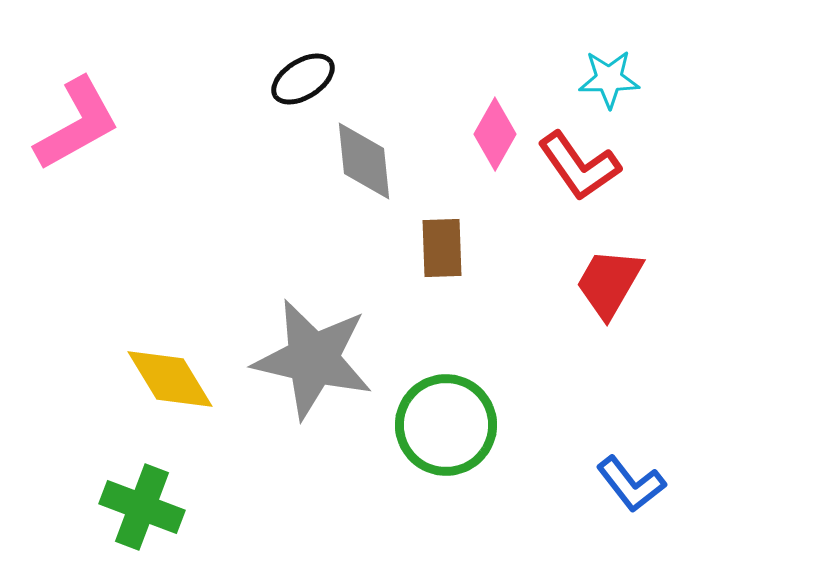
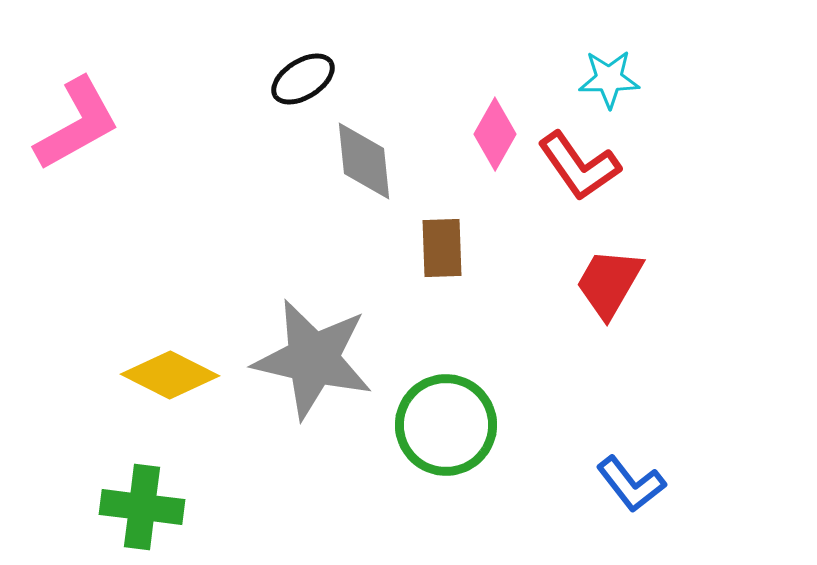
yellow diamond: moved 4 px up; rotated 32 degrees counterclockwise
green cross: rotated 14 degrees counterclockwise
